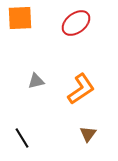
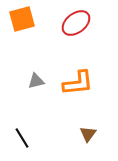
orange square: moved 2 px right, 1 px down; rotated 12 degrees counterclockwise
orange L-shape: moved 3 px left, 6 px up; rotated 28 degrees clockwise
